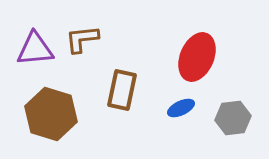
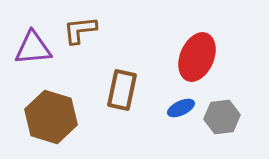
brown L-shape: moved 2 px left, 9 px up
purple triangle: moved 2 px left, 1 px up
brown hexagon: moved 3 px down
gray hexagon: moved 11 px left, 1 px up
